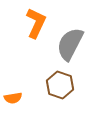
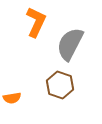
orange L-shape: moved 1 px up
orange semicircle: moved 1 px left
